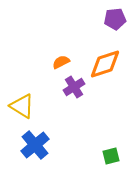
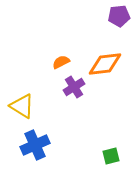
purple pentagon: moved 4 px right, 3 px up
orange diamond: rotated 12 degrees clockwise
blue cross: rotated 16 degrees clockwise
